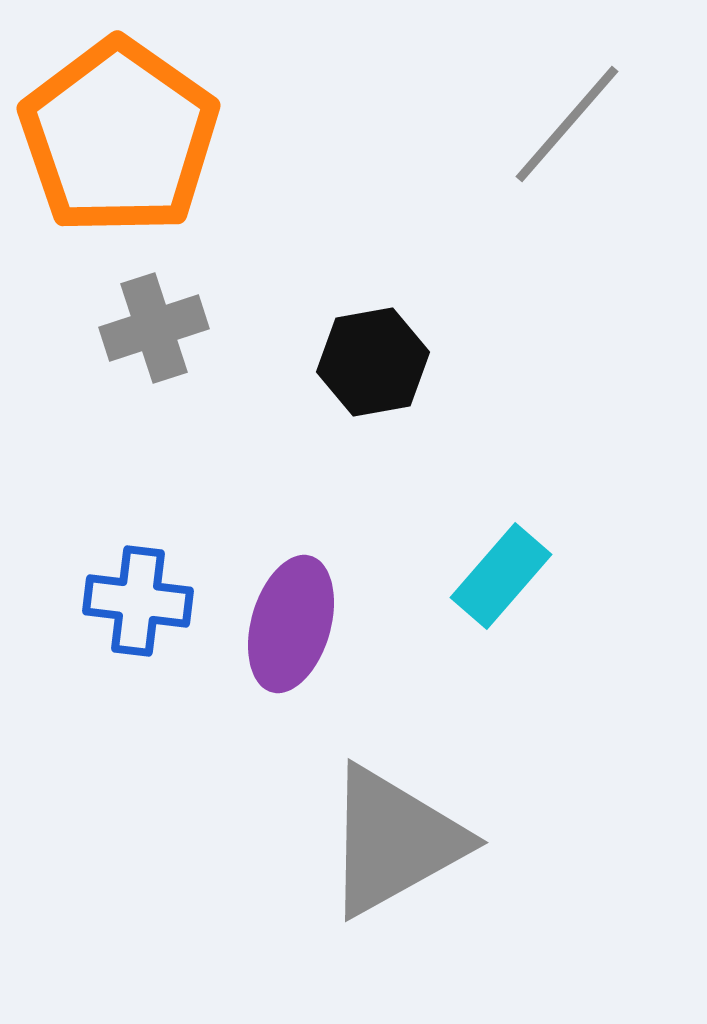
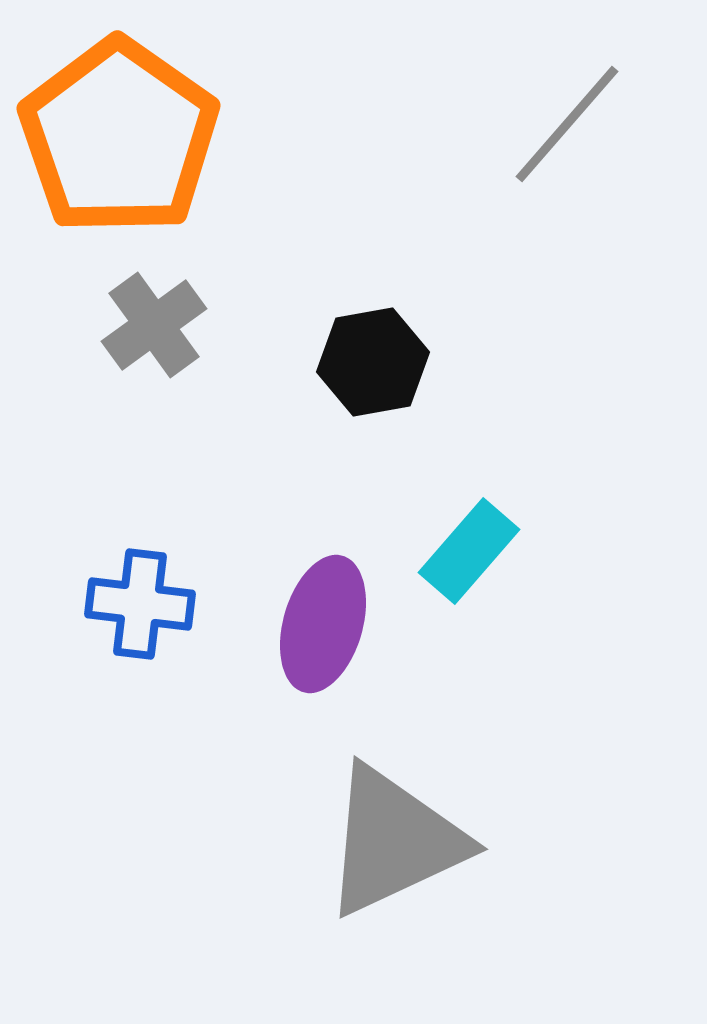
gray cross: moved 3 px up; rotated 18 degrees counterclockwise
cyan rectangle: moved 32 px left, 25 px up
blue cross: moved 2 px right, 3 px down
purple ellipse: moved 32 px right
gray triangle: rotated 4 degrees clockwise
